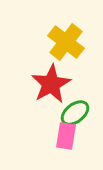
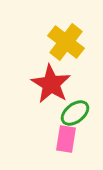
red star: rotated 12 degrees counterclockwise
pink rectangle: moved 3 px down
